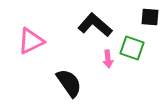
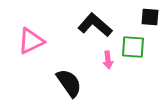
green square: moved 1 px right, 1 px up; rotated 15 degrees counterclockwise
pink arrow: moved 1 px down
